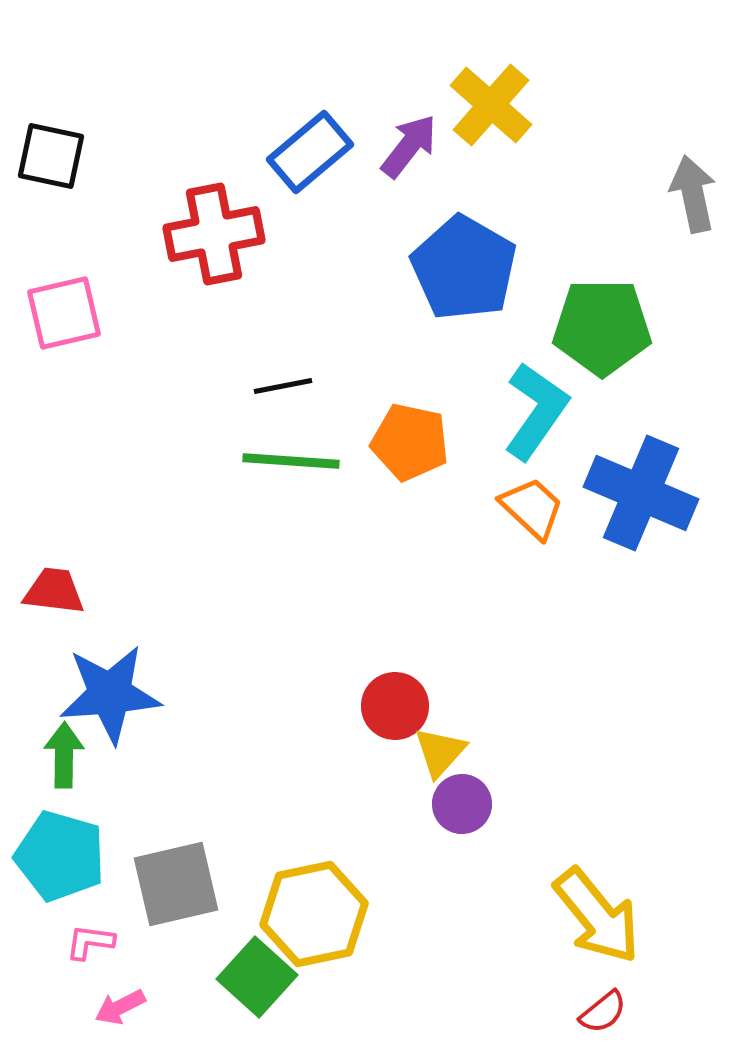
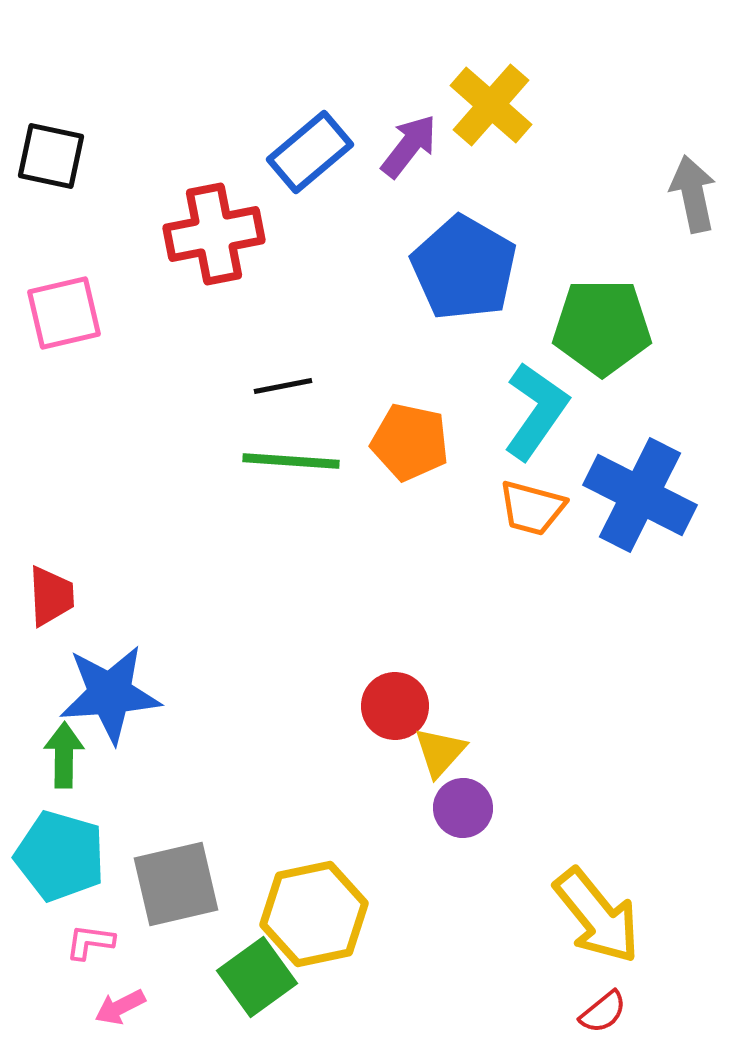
blue cross: moved 1 px left, 2 px down; rotated 4 degrees clockwise
orange trapezoid: rotated 152 degrees clockwise
red trapezoid: moved 3 px left, 5 px down; rotated 80 degrees clockwise
purple circle: moved 1 px right, 4 px down
green square: rotated 12 degrees clockwise
